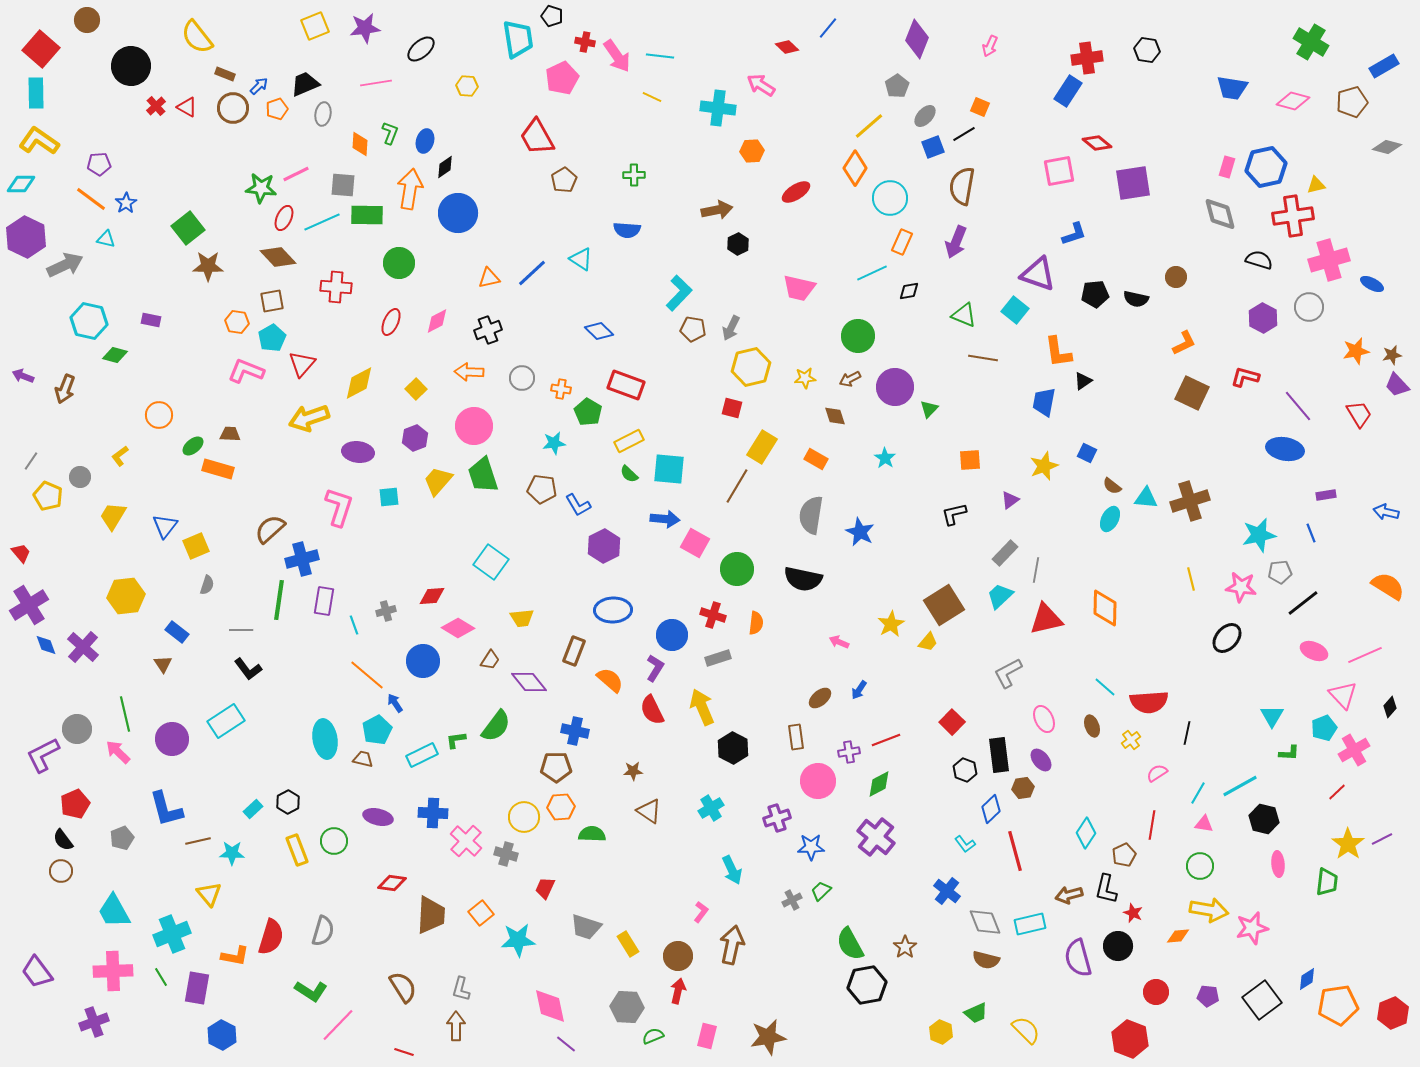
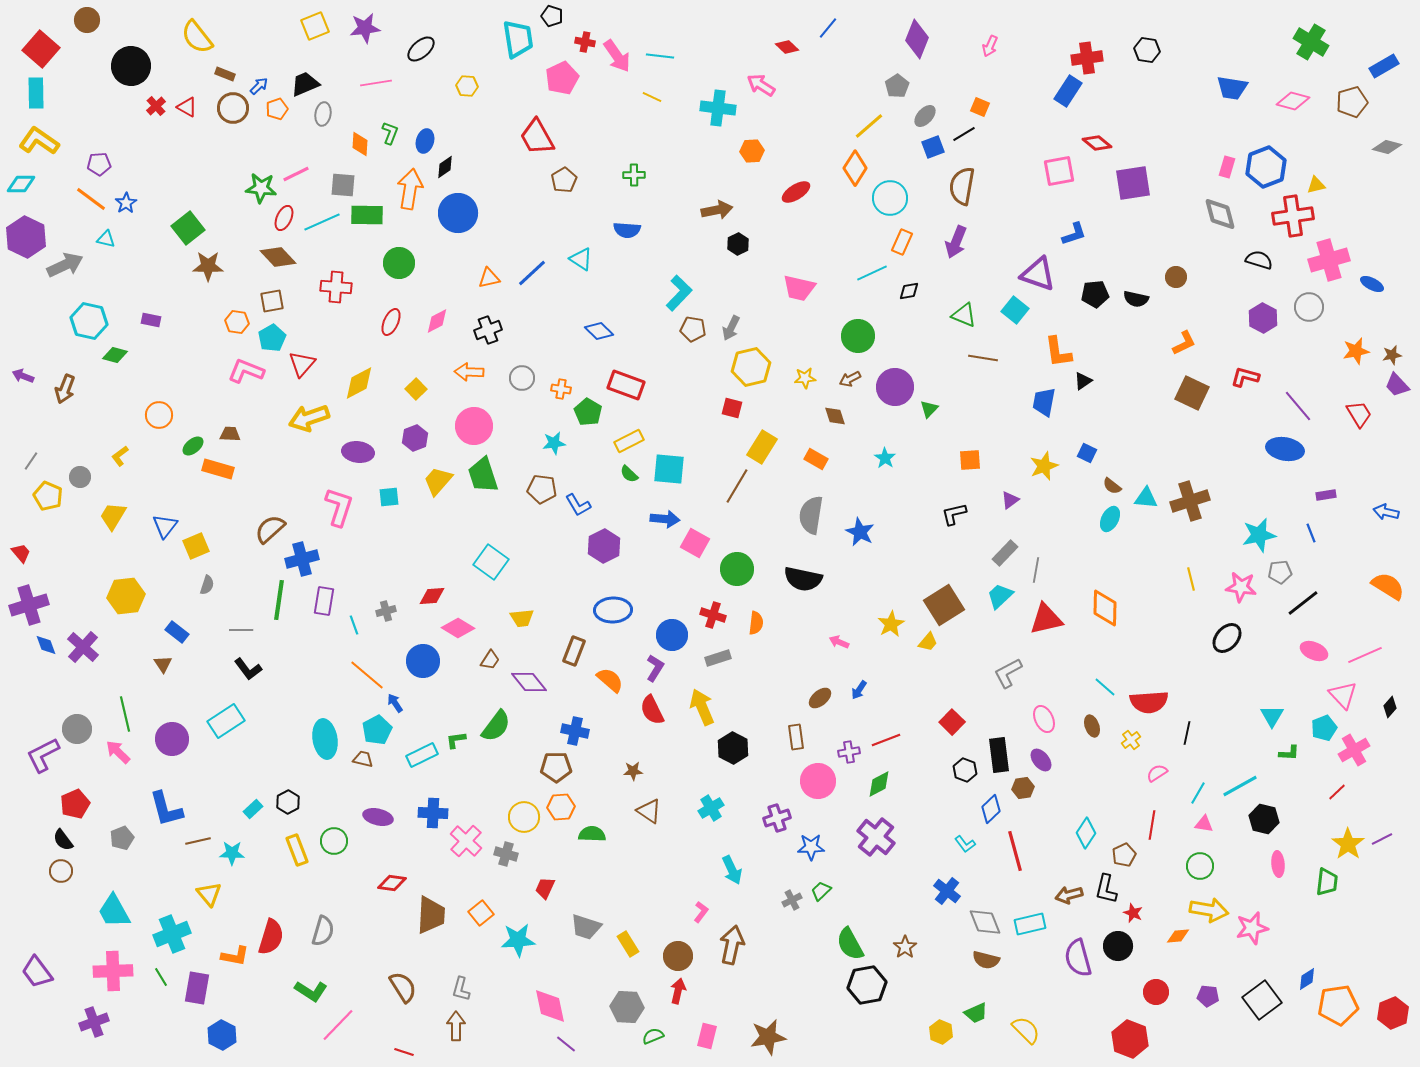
blue hexagon at (1266, 167): rotated 9 degrees counterclockwise
purple cross at (29, 605): rotated 15 degrees clockwise
